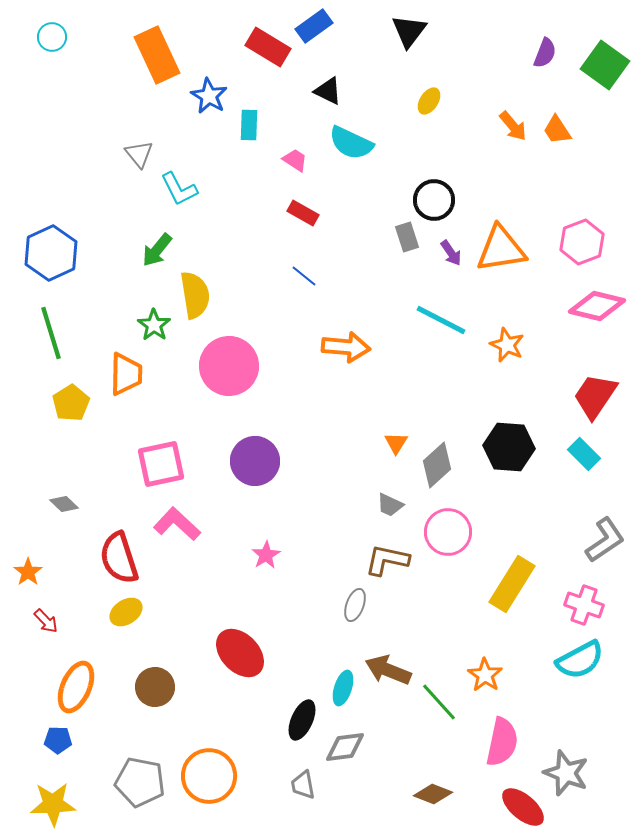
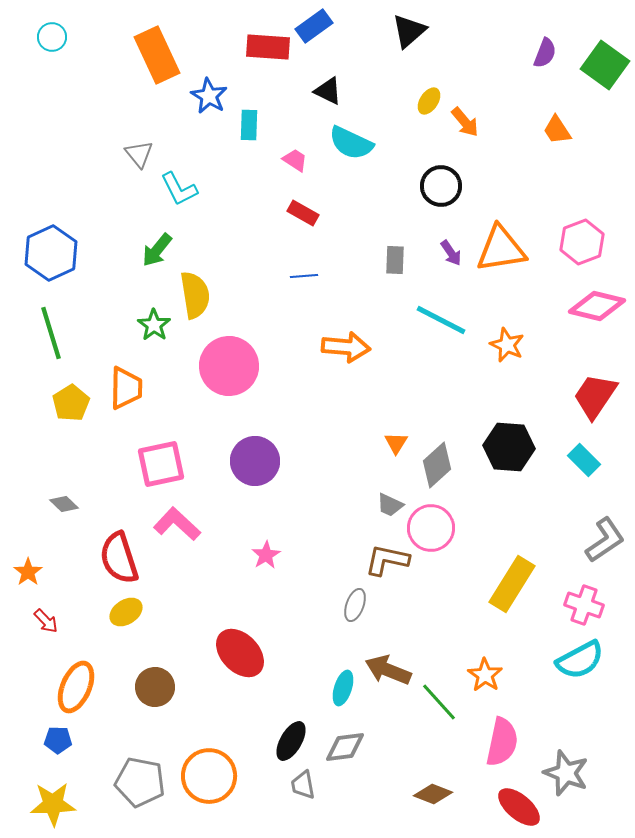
black triangle at (409, 31): rotated 12 degrees clockwise
red rectangle at (268, 47): rotated 27 degrees counterclockwise
orange arrow at (513, 126): moved 48 px left, 4 px up
black circle at (434, 200): moved 7 px right, 14 px up
gray rectangle at (407, 237): moved 12 px left, 23 px down; rotated 20 degrees clockwise
blue line at (304, 276): rotated 44 degrees counterclockwise
orange trapezoid at (126, 374): moved 14 px down
cyan rectangle at (584, 454): moved 6 px down
pink circle at (448, 532): moved 17 px left, 4 px up
black ellipse at (302, 720): moved 11 px left, 21 px down; rotated 6 degrees clockwise
red ellipse at (523, 807): moved 4 px left
